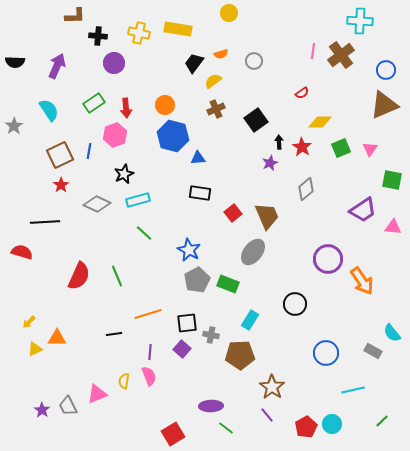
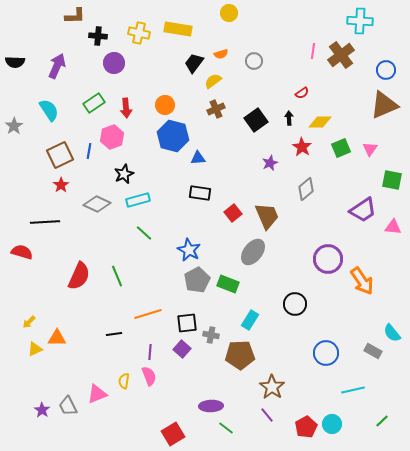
pink hexagon at (115, 135): moved 3 px left, 2 px down
black arrow at (279, 142): moved 10 px right, 24 px up
